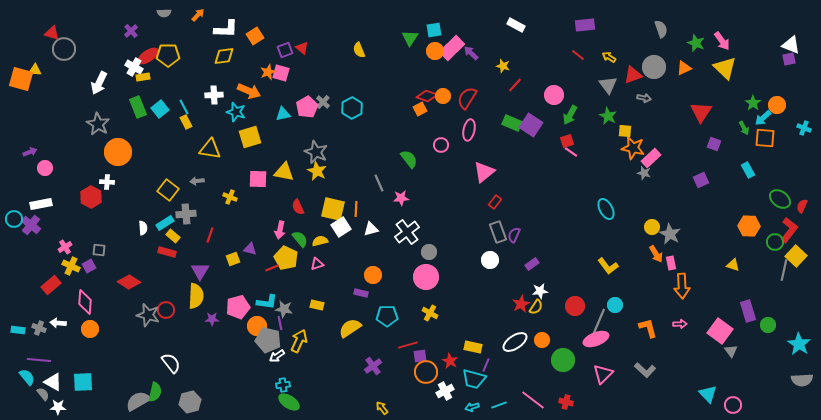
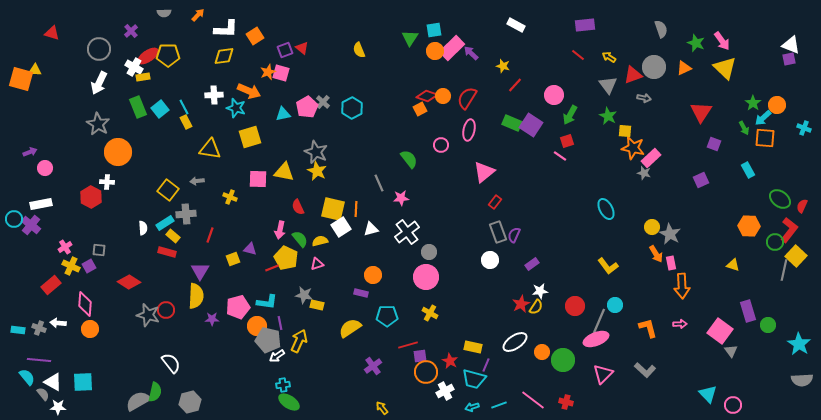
gray circle at (64, 49): moved 35 px right
cyan star at (236, 112): moved 4 px up
pink line at (571, 152): moved 11 px left, 4 px down
pink diamond at (85, 302): moved 2 px down
gray star at (284, 309): moved 20 px right, 14 px up
orange circle at (542, 340): moved 12 px down
